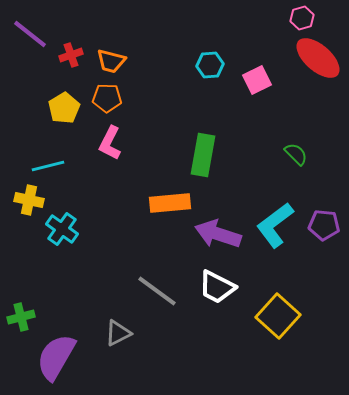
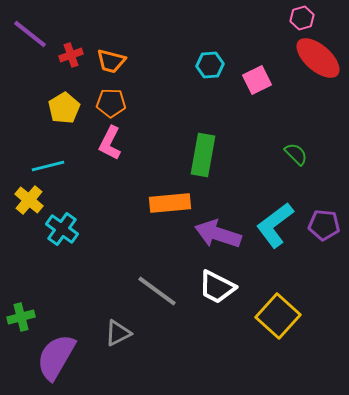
orange pentagon: moved 4 px right, 5 px down
yellow cross: rotated 28 degrees clockwise
